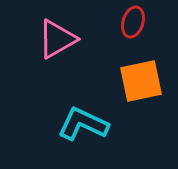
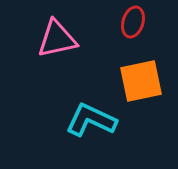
pink triangle: rotated 18 degrees clockwise
cyan L-shape: moved 8 px right, 4 px up
